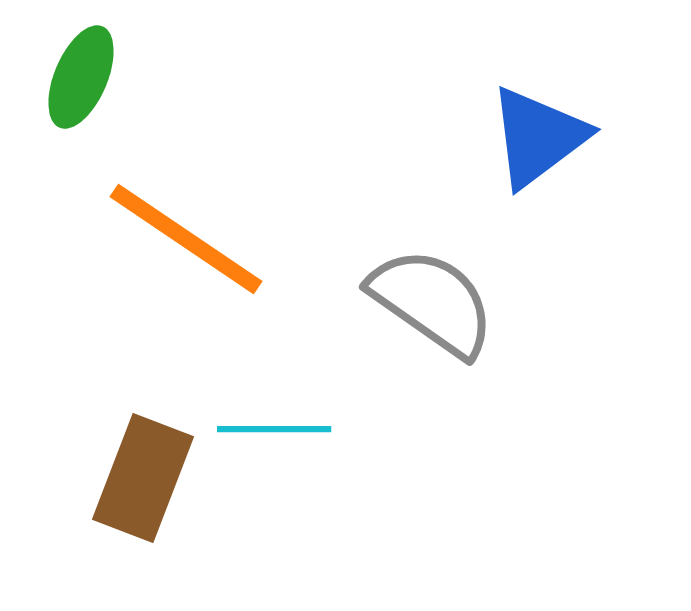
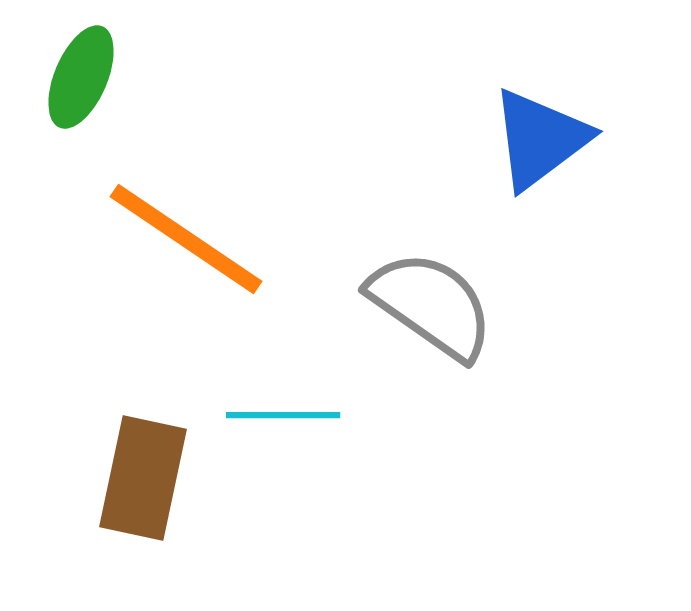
blue triangle: moved 2 px right, 2 px down
gray semicircle: moved 1 px left, 3 px down
cyan line: moved 9 px right, 14 px up
brown rectangle: rotated 9 degrees counterclockwise
